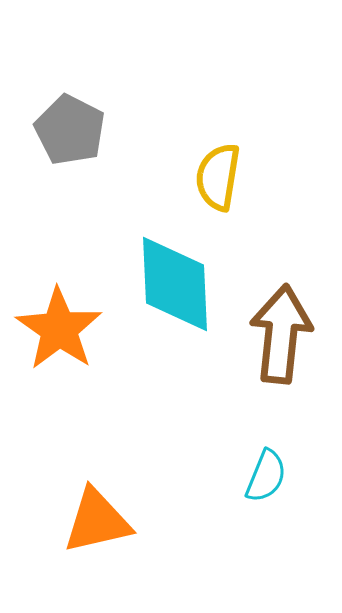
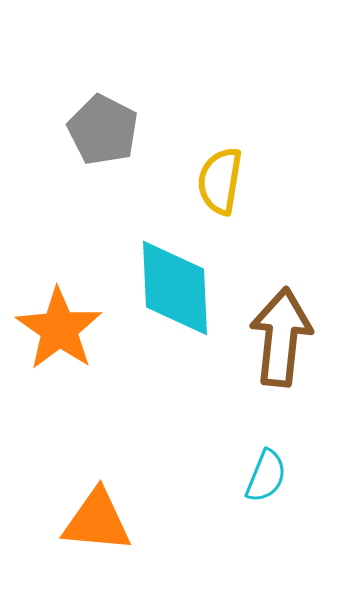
gray pentagon: moved 33 px right
yellow semicircle: moved 2 px right, 4 px down
cyan diamond: moved 4 px down
brown arrow: moved 3 px down
orange triangle: rotated 18 degrees clockwise
